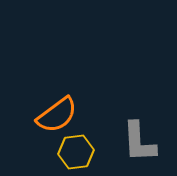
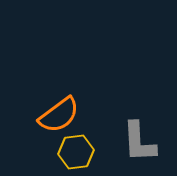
orange semicircle: moved 2 px right
